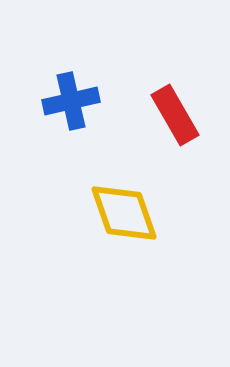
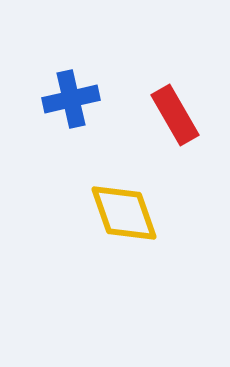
blue cross: moved 2 px up
